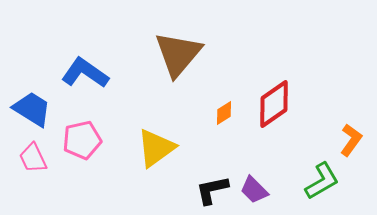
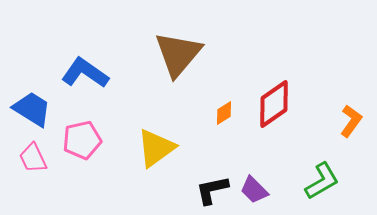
orange L-shape: moved 19 px up
